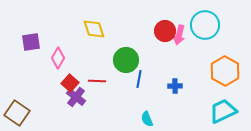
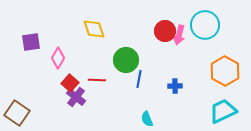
red line: moved 1 px up
